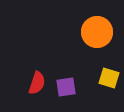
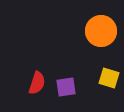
orange circle: moved 4 px right, 1 px up
